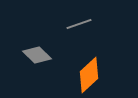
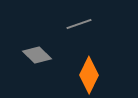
orange diamond: rotated 21 degrees counterclockwise
